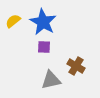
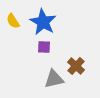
yellow semicircle: rotated 84 degrees counterclockwise
brown cross: rotated 12 degrees clockwise
gray triangle: moved 3 px right, 1 px up
